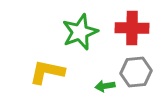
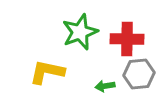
red cross: moved 5 px left, 11 px down
gray hexagon: moved 3 px right, 2 px down
